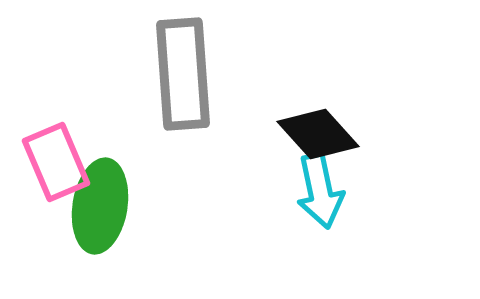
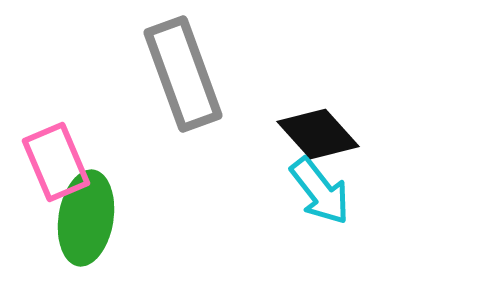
gray rectangle: rotated 16 degrees counterclockwise
cyan arrow: rotated 26 degrees counterclockwise
green ellipse: moved 14 px left, 12 px down
